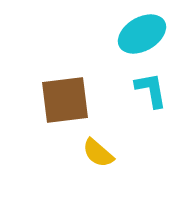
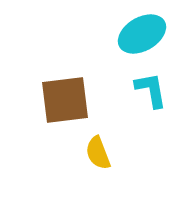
yellow semicircle: rotated 28 degrees clockwise
